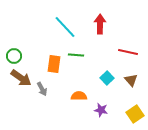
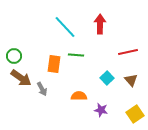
red line: rotated 24 degrees counterclockwise
